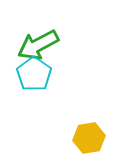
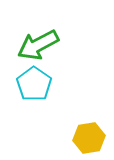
cyan pentagon: moved 10 px down
